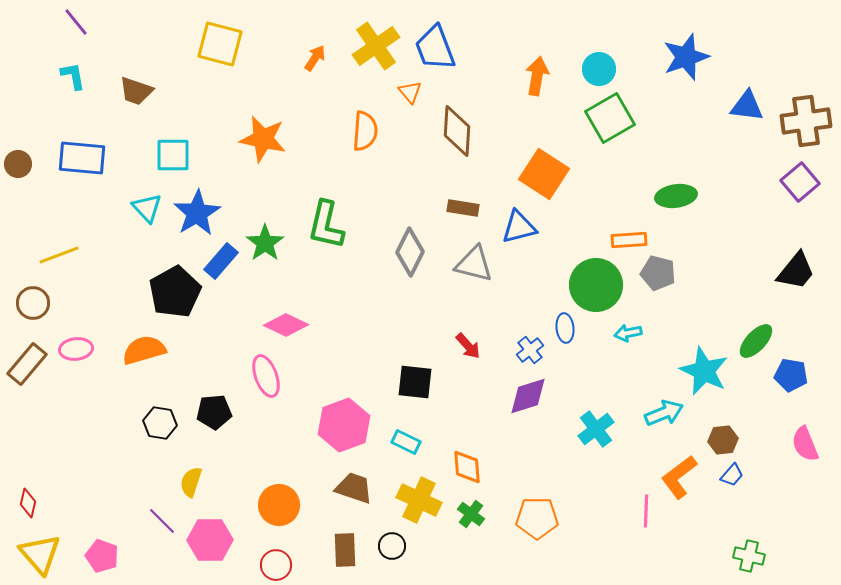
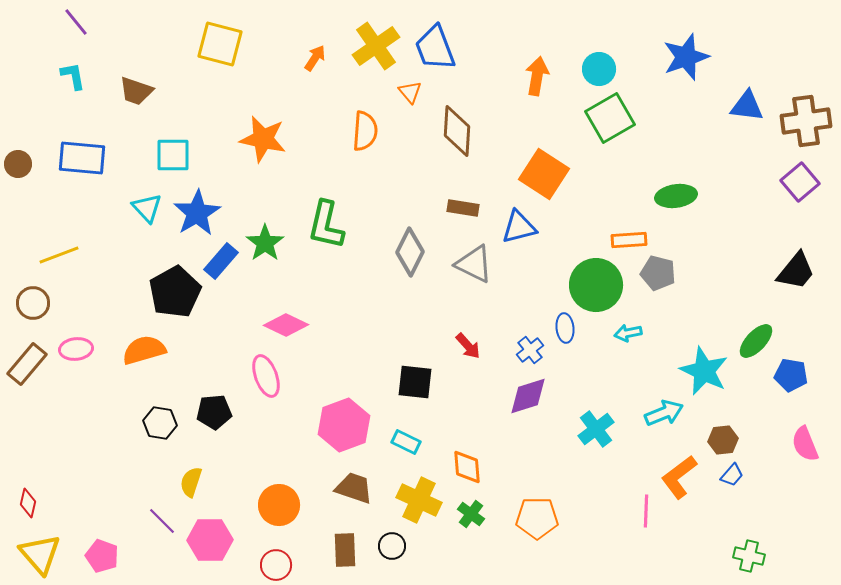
gray triangle at (474, 264): rotated 12 degrees clockwise
